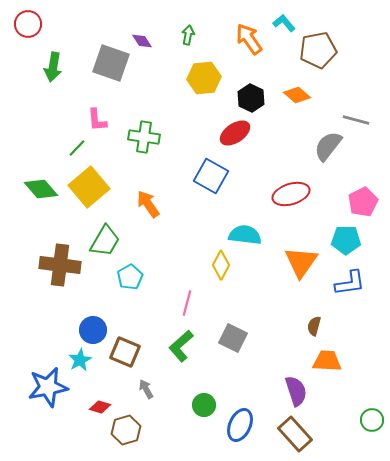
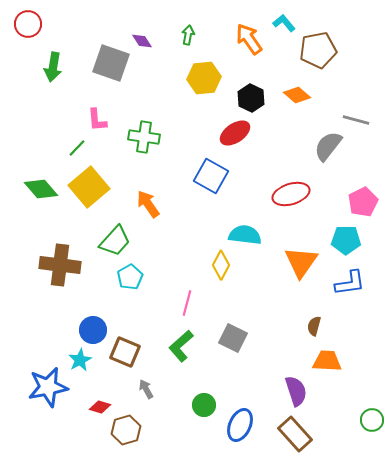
green trapezoid at (105, 241): moved 10 px right; rotated 12 degrees clockwise
